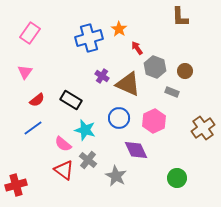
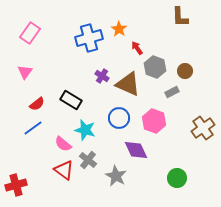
gray rectangle: rotated 48 degrees counterclockwise
red semicircle: moved 4 px down
pink hexagon: rotated 15 degrees counterclockwise
